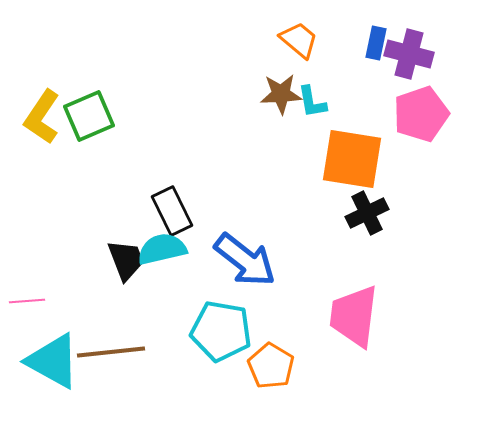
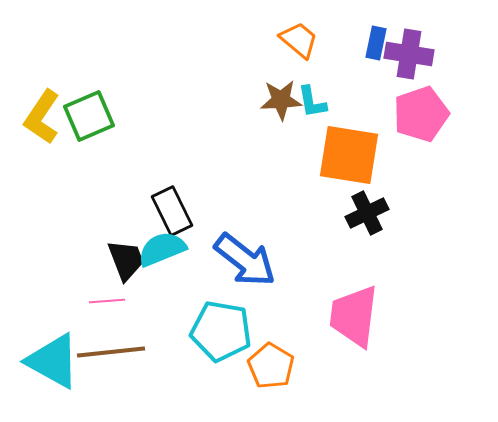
purple cross: rotated 6 degrees counterclockwise
brown star: moved 6 px down
orange square: moved 3 px left, 4 px up
cyan semicircle: rotated 9 degrees counterclockwise
pink line: moved 80 px right
